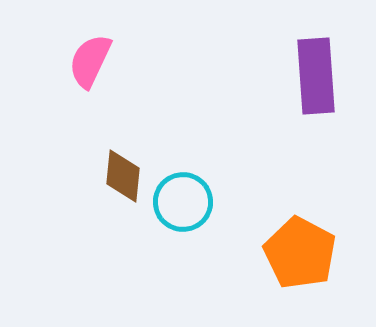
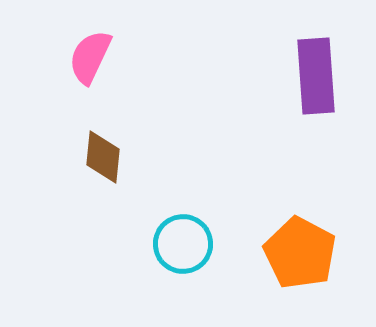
pink semicircle: moved 4 px up
brown diamond: moved 20 px left, 19 px up
cyan circle: moved 42 px down
